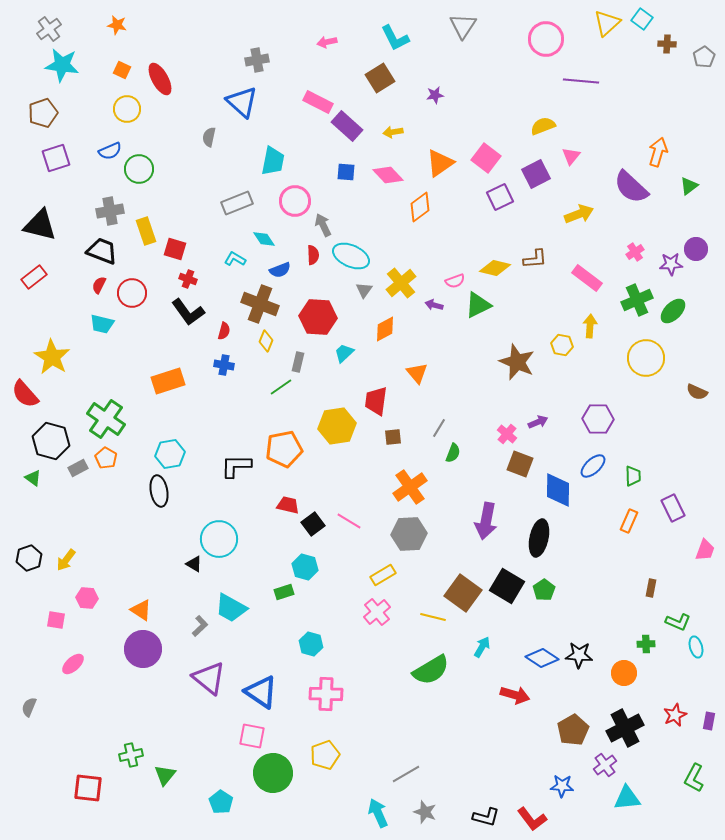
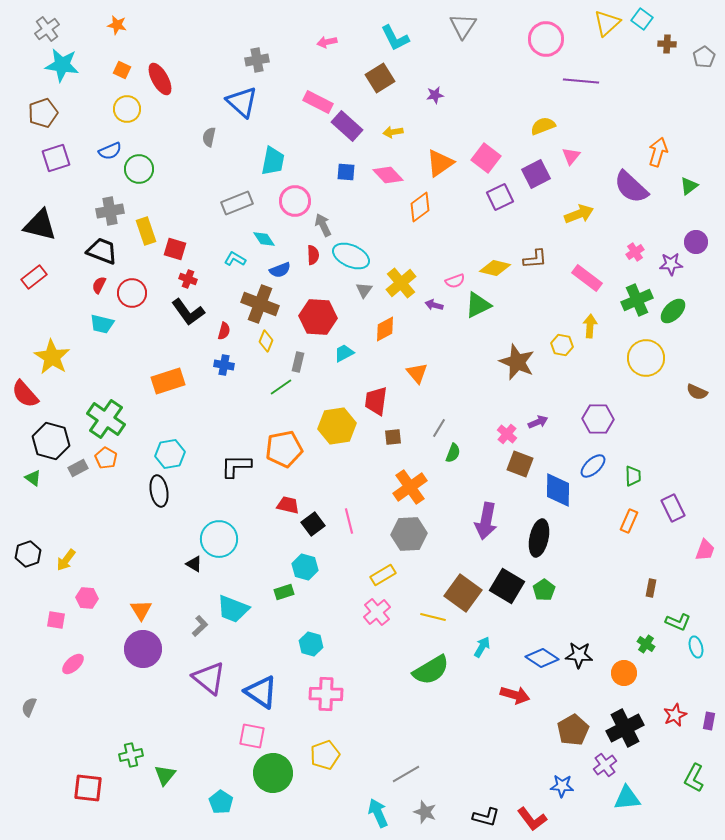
gray cross at (49, 29): moved 2 px left
purple circle at (696, 249): moved 7 px up
cyan trapezoid at (344, 353): rotated 15 degrees clockwise
pink line at (349, 521): rotated 45 degrees clockwise
black hexagon at (29, 558): moved 1 px left, 4 px up
cyan trapezoid at (231, 608): moved 2 px right, 1 px down; rotated 8 degrees counterclockwise
orange triangle at (141, 610): rotated 25 degrees clockwise
green cross at (646, 644): rotated 36 degrees clockwise
